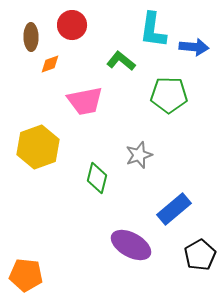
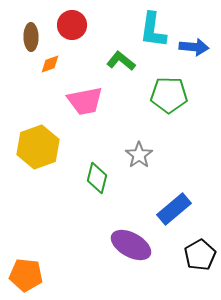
gray star: rotated 16 degrees counterclockwise
